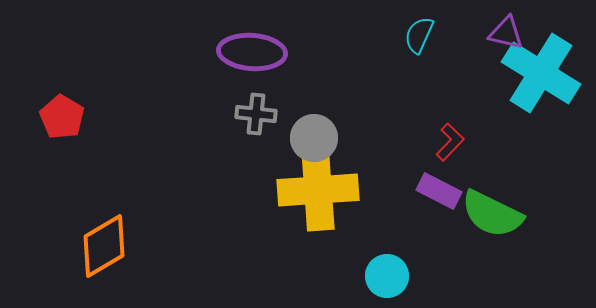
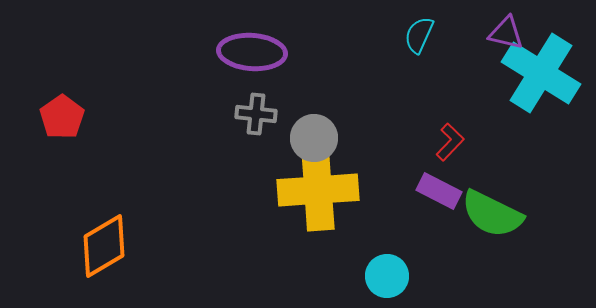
red pentagon: rotated 6 degrees clockwise
